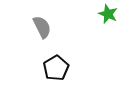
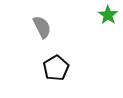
green star: moved 1 px down; rotated 12 degrees clockwise
